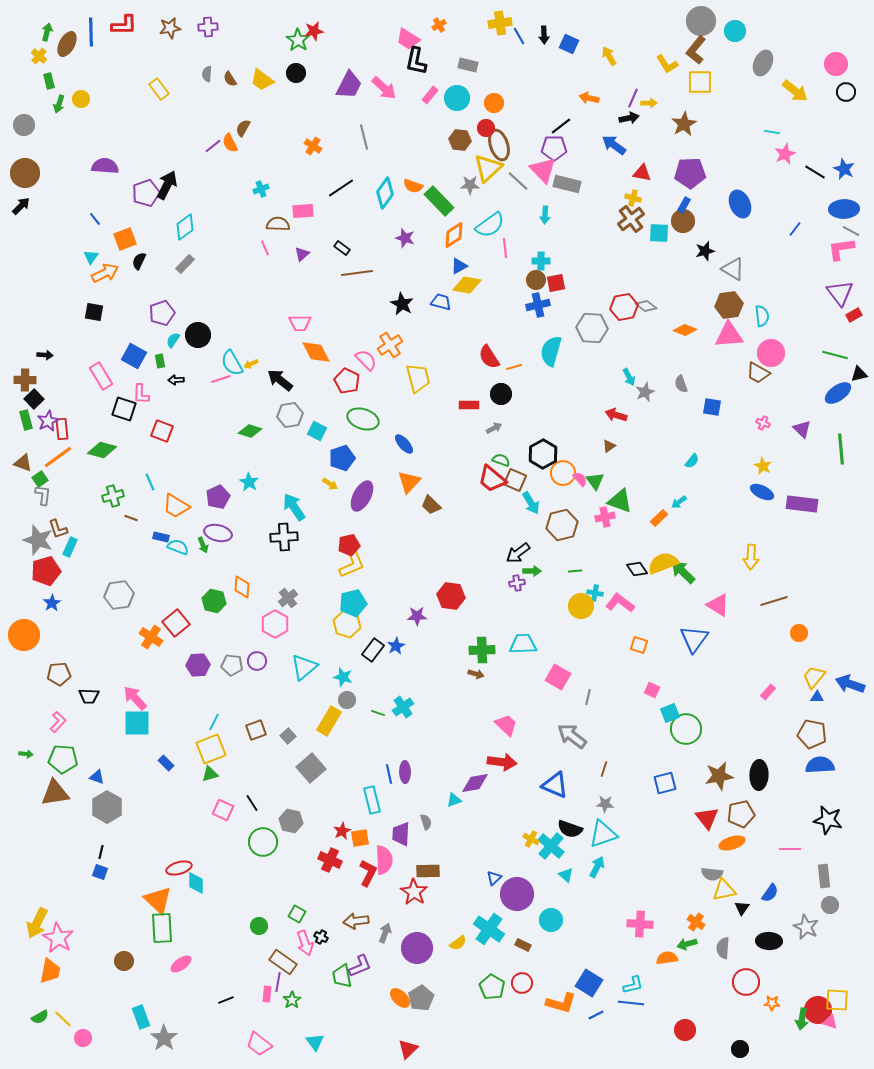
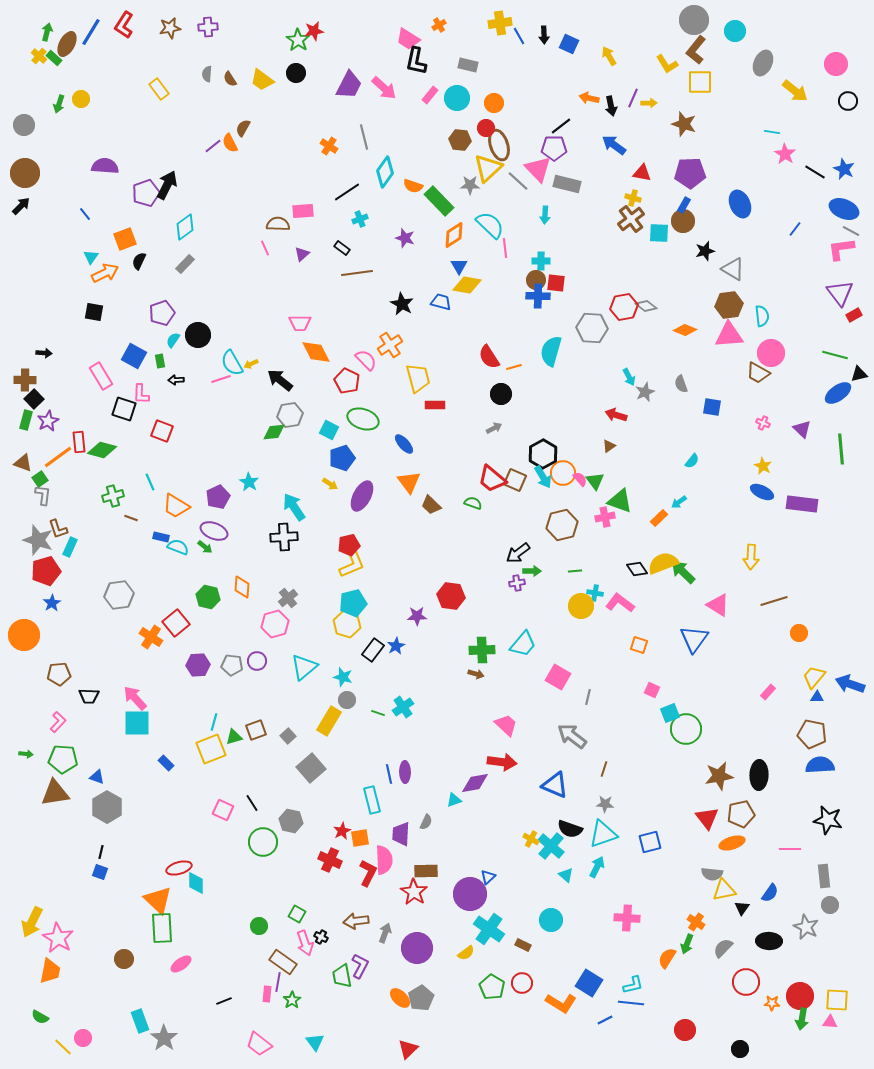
gray circle at (701, 21): moved 7 px left, 1 px up
red L-shape at (124, 25): rotated 124 degrees clockwise
blue line at (91, 32): rotated 32 degrees clockwise
green rectangle at (49, 81): moved 5 px right, 23 px up; rotated 35 degrees counterclockwise
black circle at (846, 92): moved 2 px right, 9 px down
black arrow at (629, 118): moved 18 px left, 12 px up; rotated 90 degrees clockwise
brown star at (684, 124): rotated 25 degrees counterclockwise
orange cross at (313, 146): moved 16 px right
pink star at (785, 154): rotated 15 degrees counterclockwise
pink triangle at (543, 170): moved 5 px left, 1 px up
black line at (341, 188): moved 6 px right, 4 px down
cyan cross at (261, 189): moved 99 px right, 30 px down
cyan diamond at (385, 193): moved 21 px up
blue ellipse at (844, 209): rotated 24 degrees clockwise
blue line at (95, 219): moved 10 px left, 5 px up
cyan semicircle at (490, 225): rotated 100 degrees counterclockwise
blue triangle at (459, 266): rotated 30 degrees counterclockwise
red square at (556, 283): rotated 18 degrees clockwise
blue cross at (538, 305): moved 9 px up; rotated 15 degrees clockwise
black arrow at (45, 355): moved 1 px left, 2 px up
red rectangle at (469, 405): moved 34 px left
green rectangle at (26, 420): rotated 30 degrees clockwise
red rectangle at (62, 429): moved 17 px right, 13 px down
green diamond at (250, 431): moved 24 px right, 1 px down; rotated 25 degrees counterclockwise
cyan square at (317, 431): moved 12 px right, 1 px up
green semicircle at (501, 460): moved 28 px left, 43 px down
orange triangle at (409, 482): rotated 20 degrees counterclockwise
cyan arrow at (531, 503): moved 12 px right, 26 px up
purple ellipse at (218, 533): moved 4 px left, 2 px up; rotated 8 degrees clockwise
green arrow at (203, 545): moved 2 px right, 2 px down; rotated 28 degrees counterclockwise
green hexagon at (214, 601): moved 6 px left, 4 px up
pink hexagon at (275, 624): rotated 16 degrees clockwise
cyan trapezoid at (523, 644): rotated 132 degrees clockwise
cyan line at (214, 722): rotated 12 degrees counterclockwise
green triangle at (210, 774): moved 24 px right, 37 px up
blue square at (665, 783): moved 15 px left, 59 px down
gray semicircle at (426, 822): rotated 42 degrees clockwise
brown rectangle at (428, 871): moved 2 px left
blue triangle at (494, 878): moved 6 px left, 1 px up
purple circle at (517, 894): moved 47 px left
yellow arrow at (37, 923): moved 5 px left, 1 px up
pink cross at (640, 924): moved 13 px left, 6 px up
yellow semicircle at (458, 943): moved 8 px right, 10 px down
green arrow at (687, 944): rotated 54 degrees counterclockwise
gray semicircle at (723, 948): rotated 40 degrees clockwise
orange semicircle at (667, 958): rotated 50 degrees counterclockwise
brown circle at (124, 961): moved 2 px up
purple L-shape at (360, 966): rotated 40 degrees counterclockwise
black line at (226, 1000): moved 2 px left, 1 px down
orange L-shape at (561, 1003): rotated 16 degrees clockwise
red circle at (818, 1010): moved 18 px left, 14 px up
blue line at (596, 1015): moved 9 px right, 5 px down
green semicircle at (40, 1017): rotated 60 degrees clockwise
cyan rectangle at (141, 1017): moved 1 px left, 4 px down
yellow line at (63, 1019): moved 28 px down
pink triangle at (830, 1022): rotated 14 degrees counterclockwise
